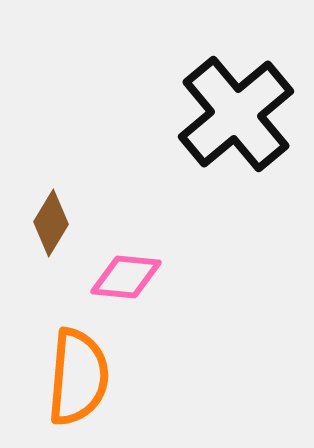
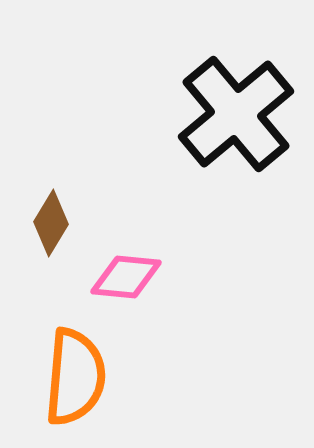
orange semicircle: moved 3 px left
